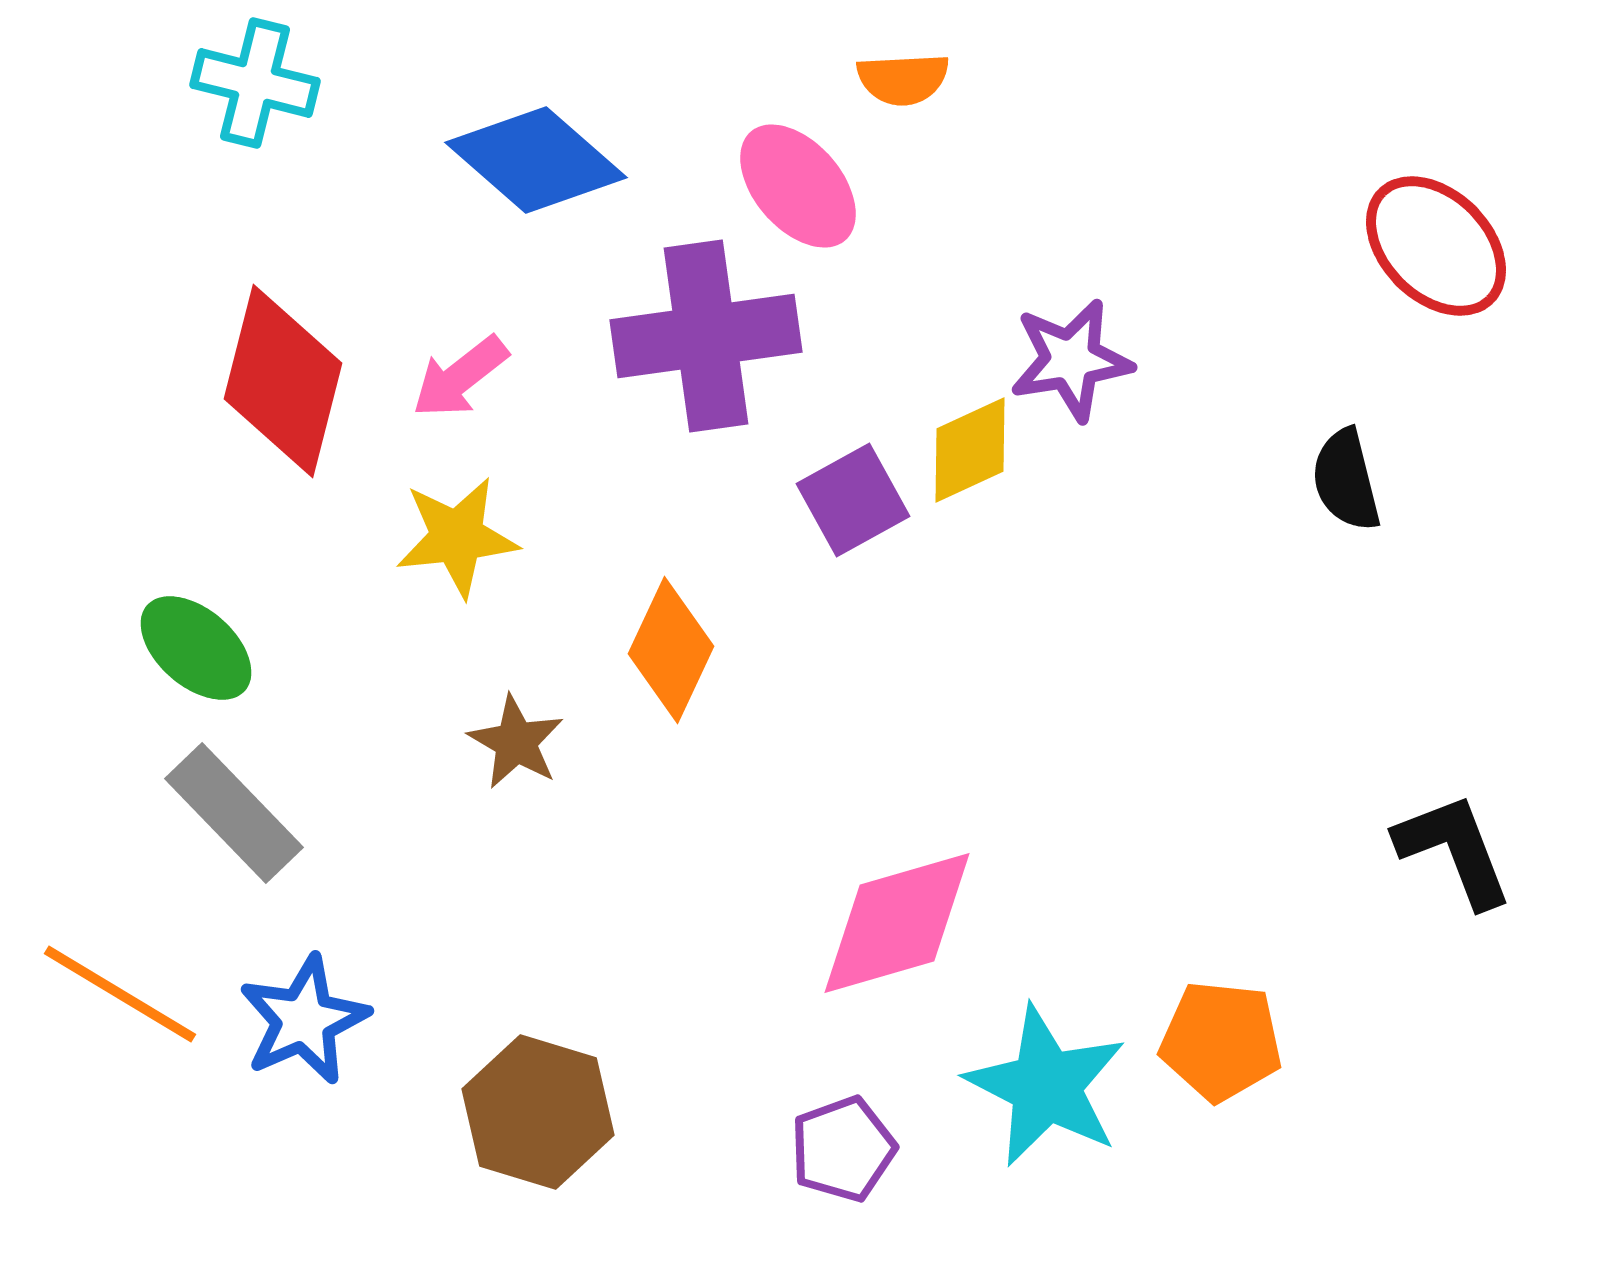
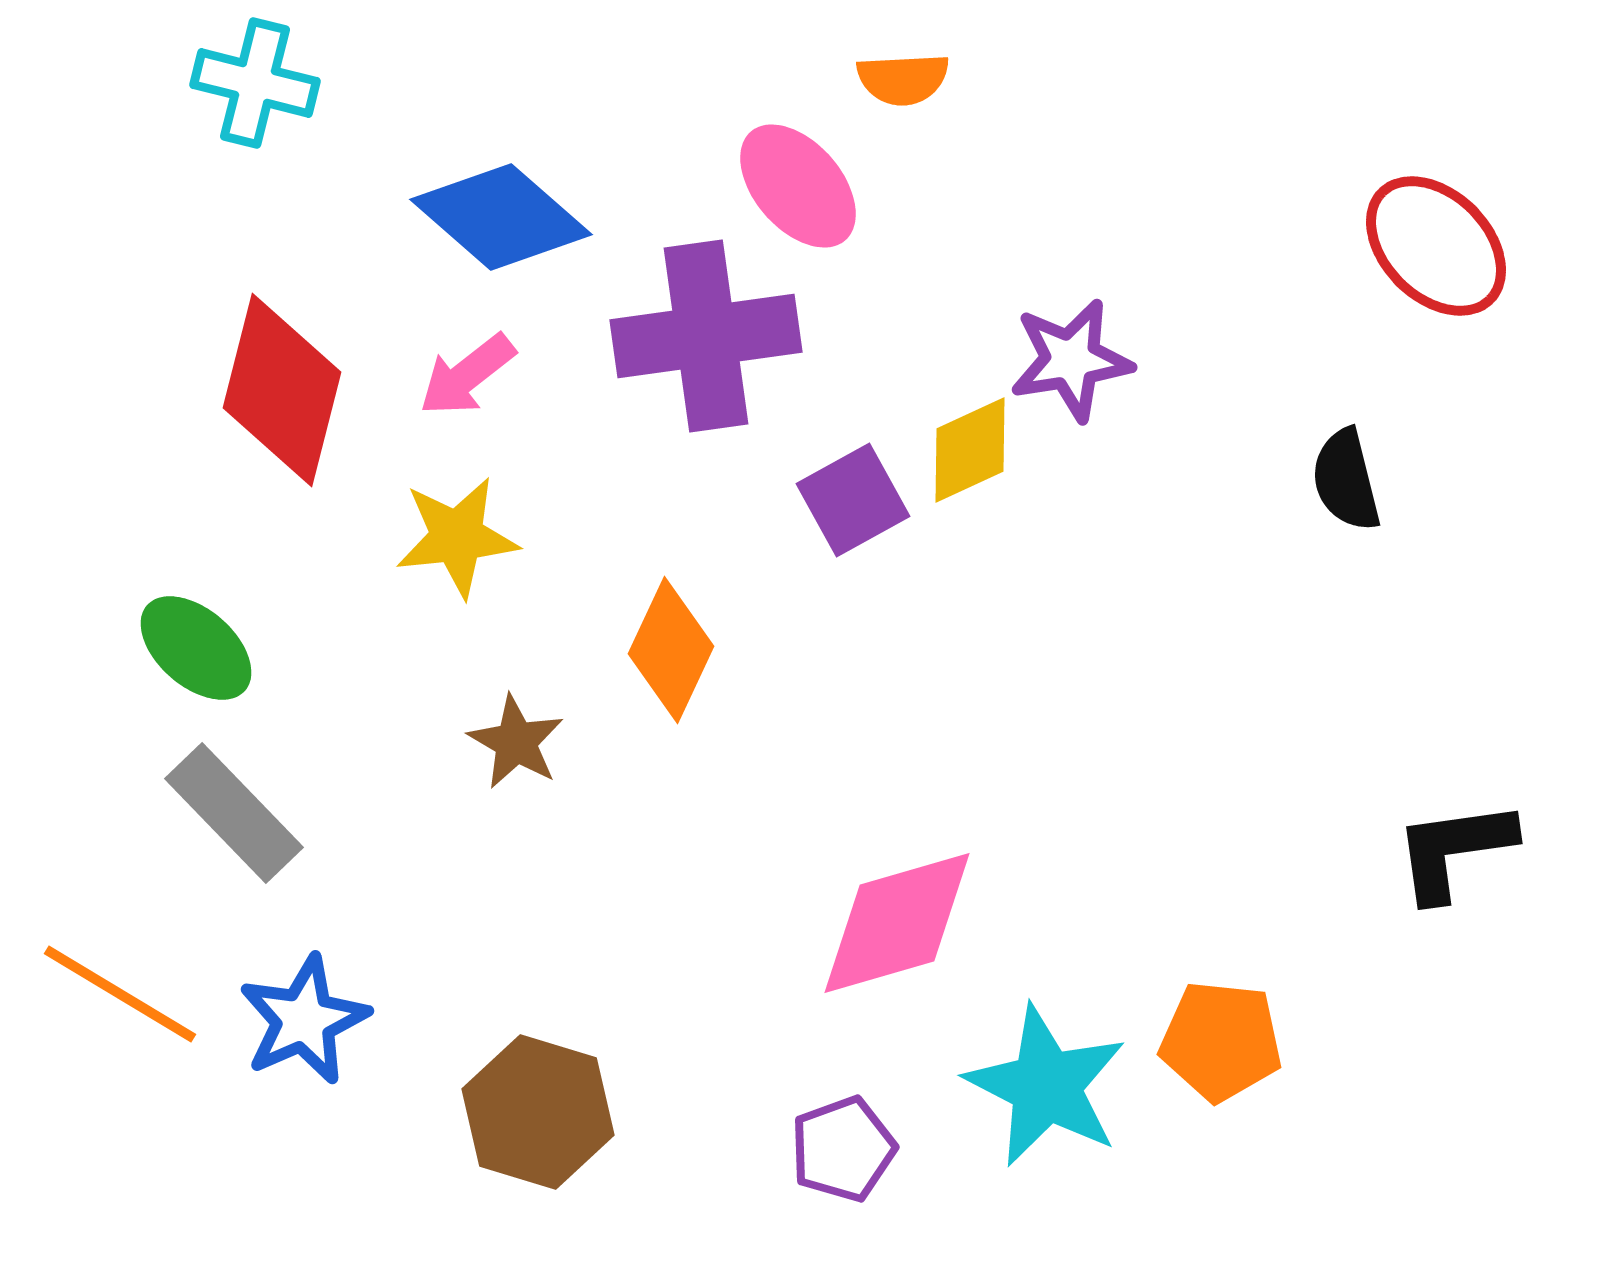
blue diamond: moved 35 px left, 57 px down
pink arrow: moved 7 px right, 2 px up
red diamond: moved 1 px left, 9 px down
black L-shape: rotated 77 degrees counterclockwise
